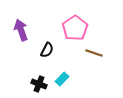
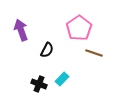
pink pentagon: moved 4 px right
